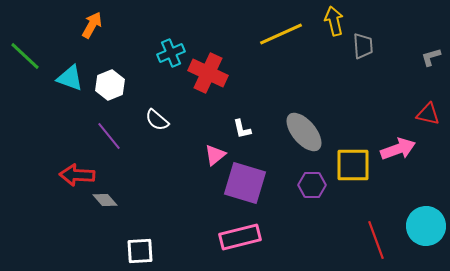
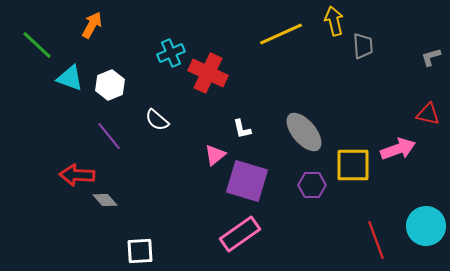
green line: moved 12 px right, 11 px up
purple square: moved 2 px right, 2 px up
pink rectangle: moved 3 px up; rotated 21 degrees counterclockwise
